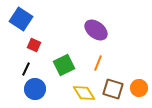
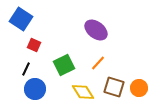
orange line: rotated 21 degrees clockwise
brown square: moved 1 px right, 2 px up
yellow diamond: moved 1 px left, 1 px up
